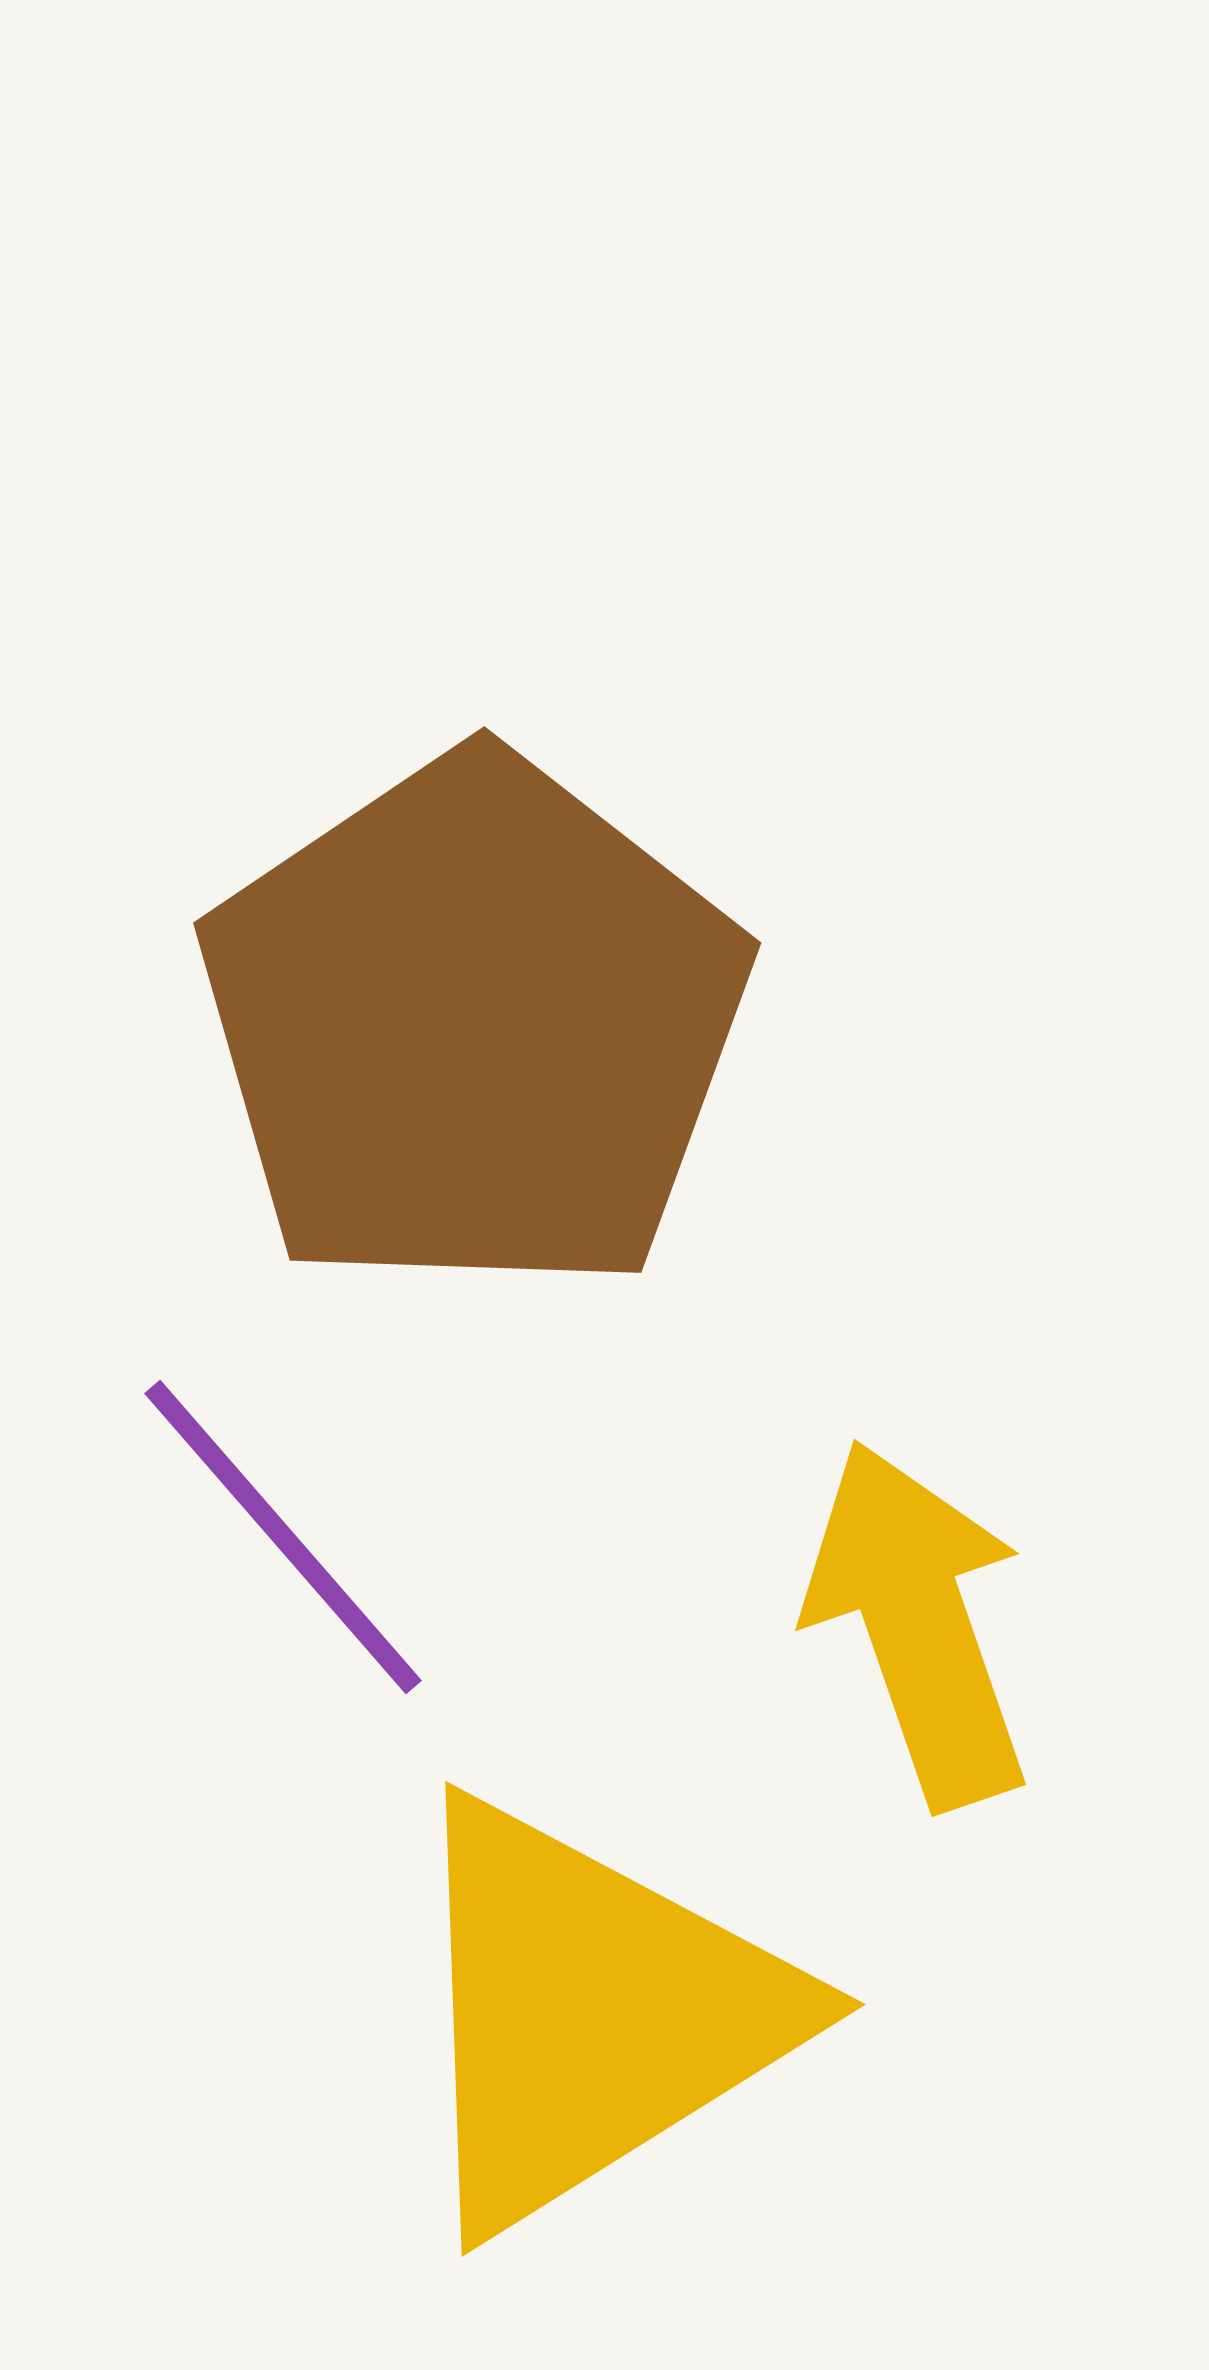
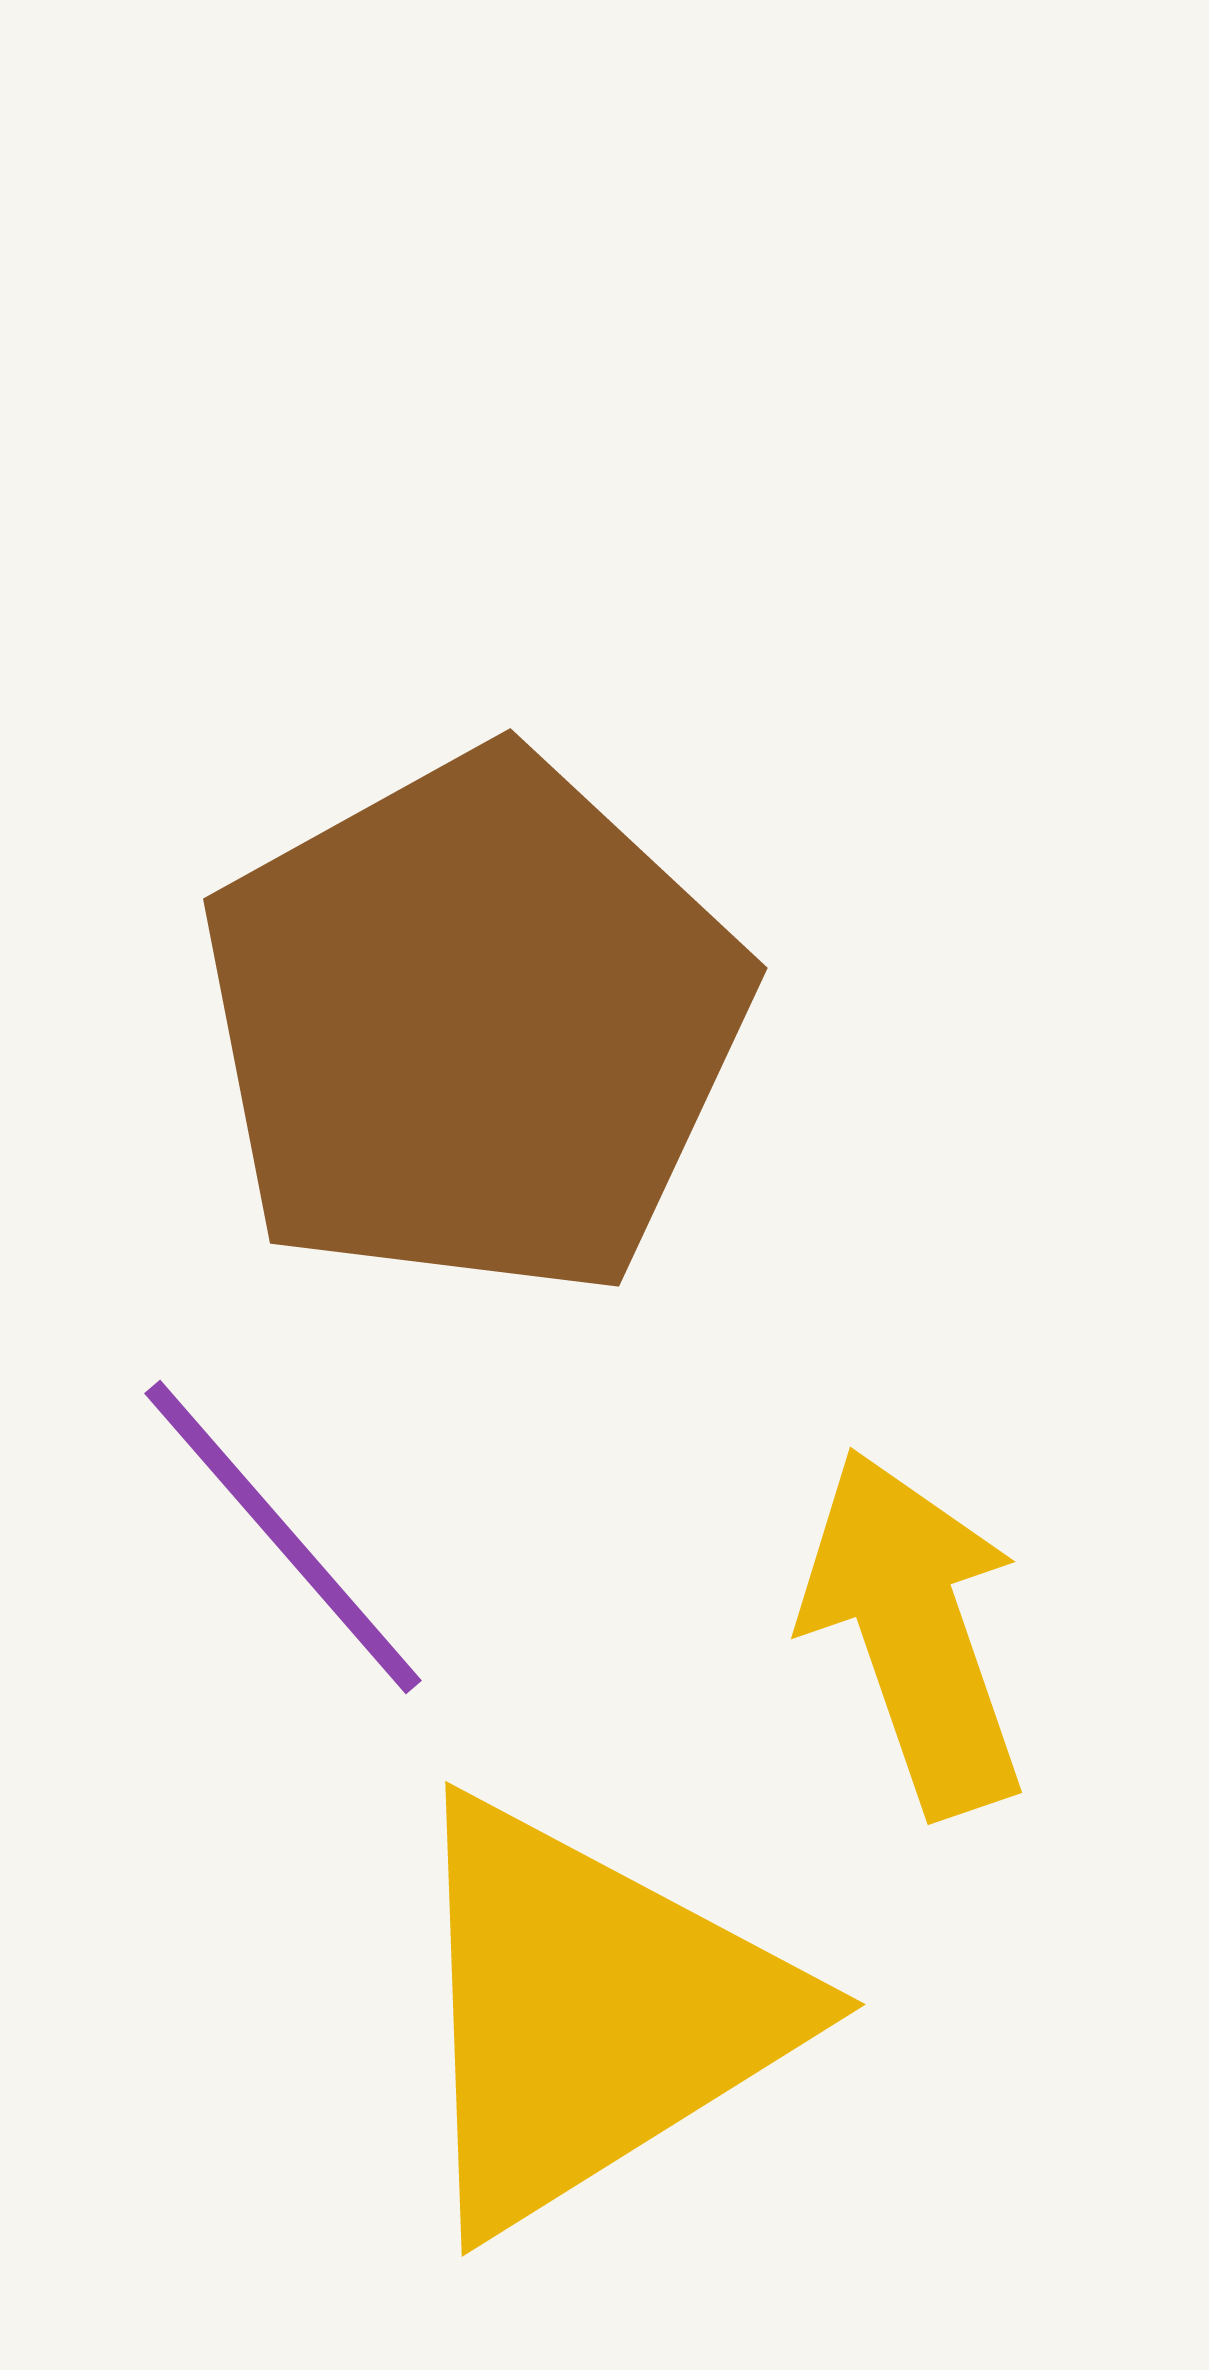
brown pentagon: rotated 5 degrees clockwise
yellow arrow: moved 4 px left, 8 px down
